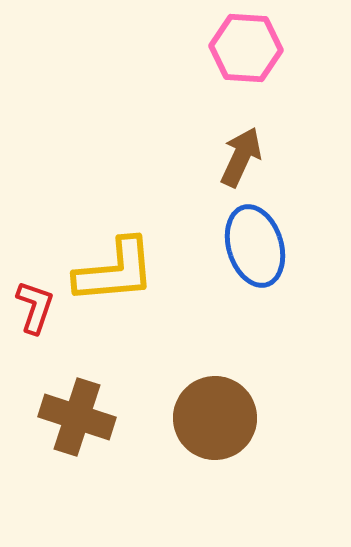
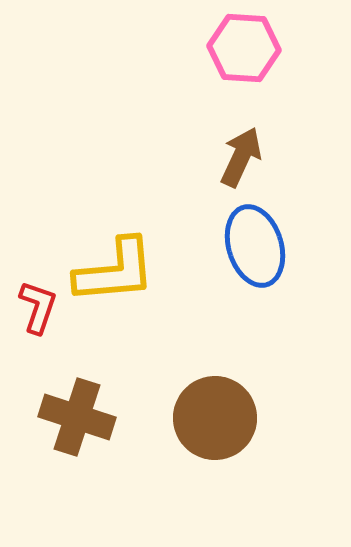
pink hexagon: moved 2 px left
red L-shape: moved 3 px right
